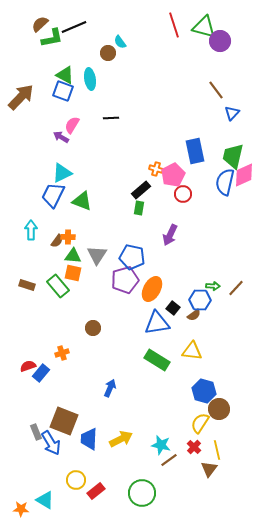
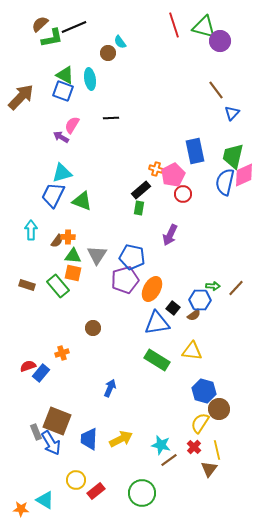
cyan triangle at (62, 173): rotated 10 degrees clockwise
brown square at (64, 421): moved 7 px left
